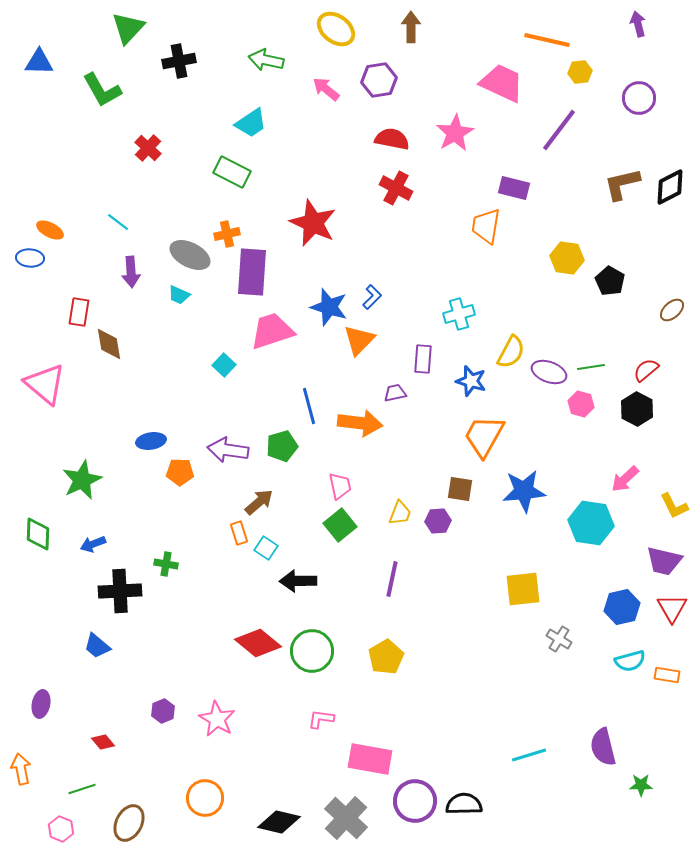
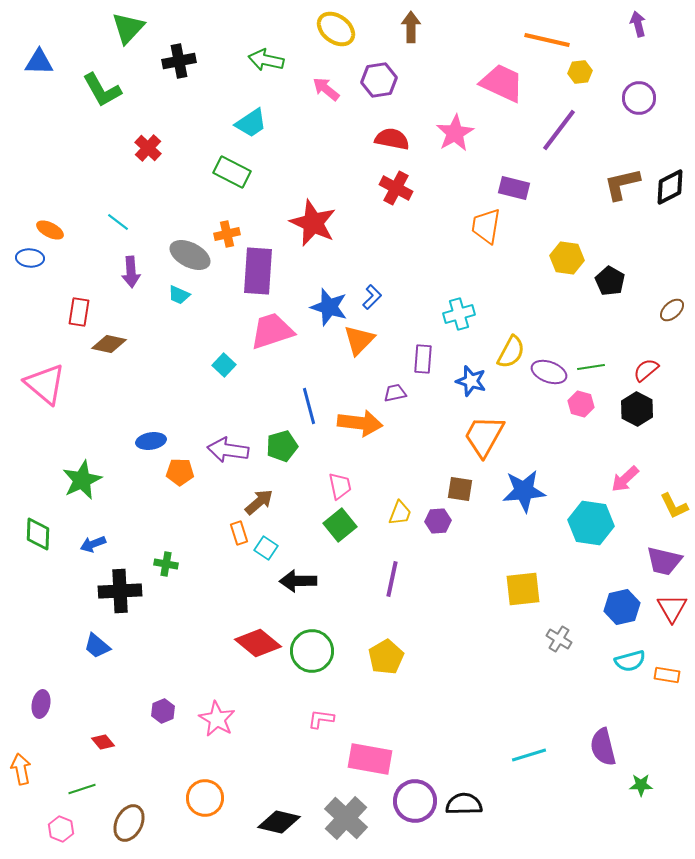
purple rectangle at (252, 272): moved 6 px right, 1 px up
brown diamond at (109, 344): rotated 68 degrees counterclockwise
